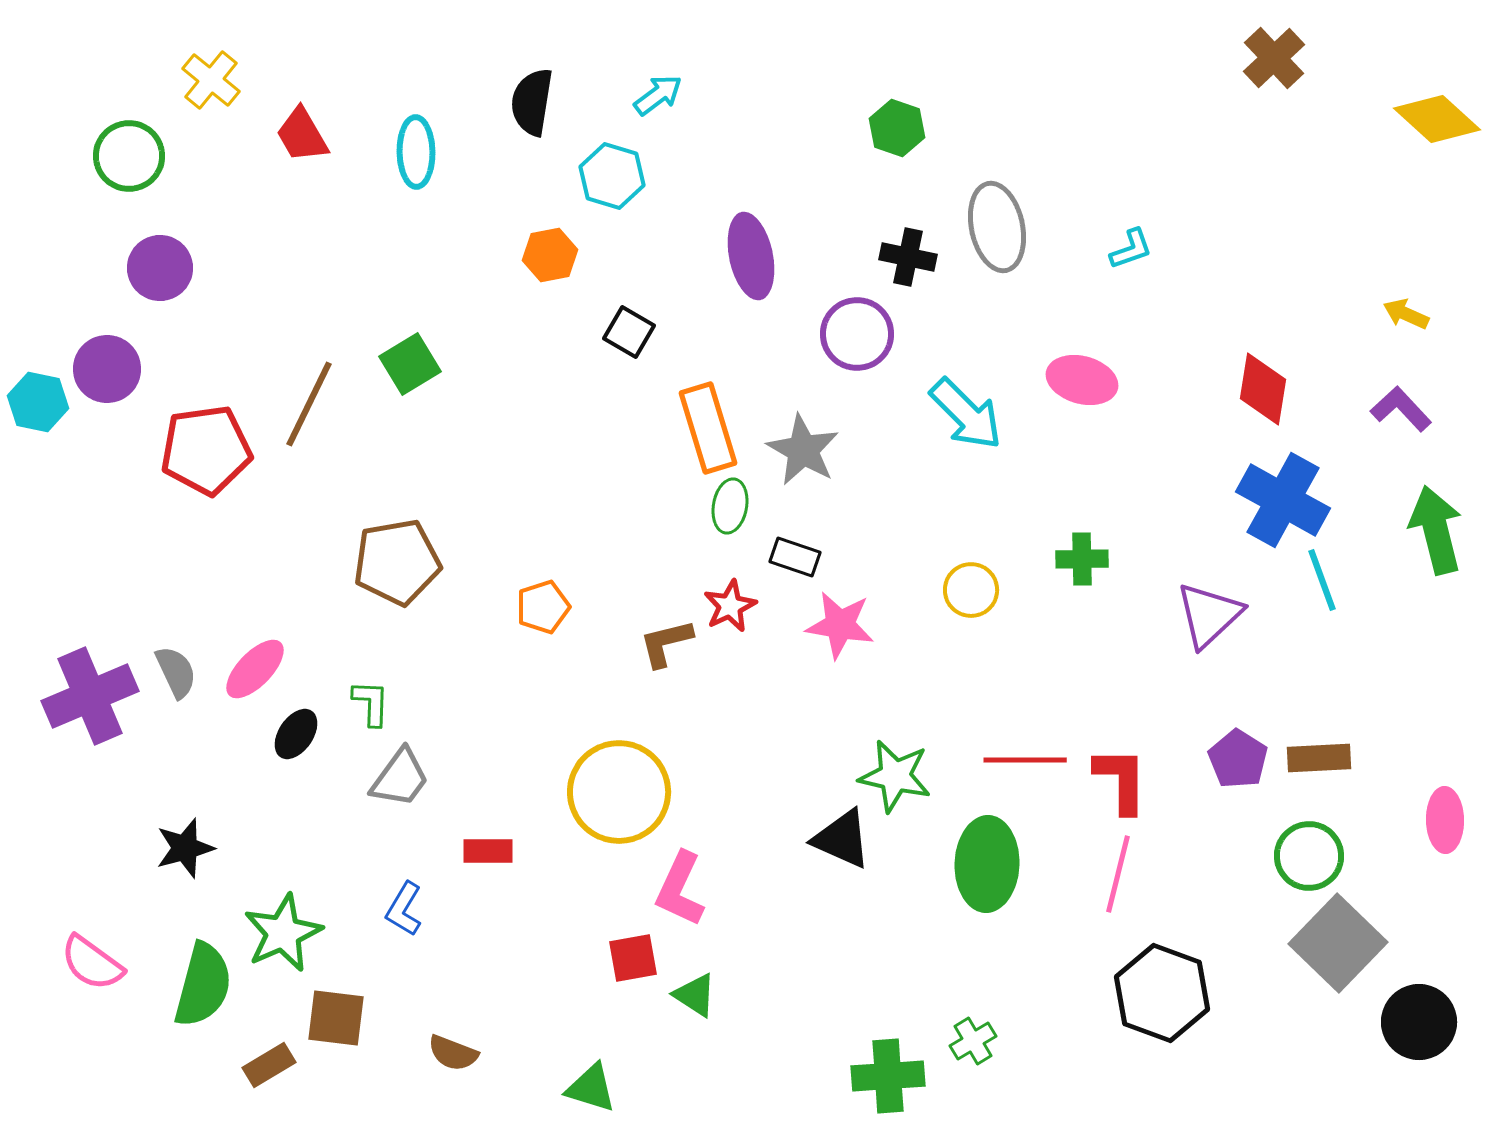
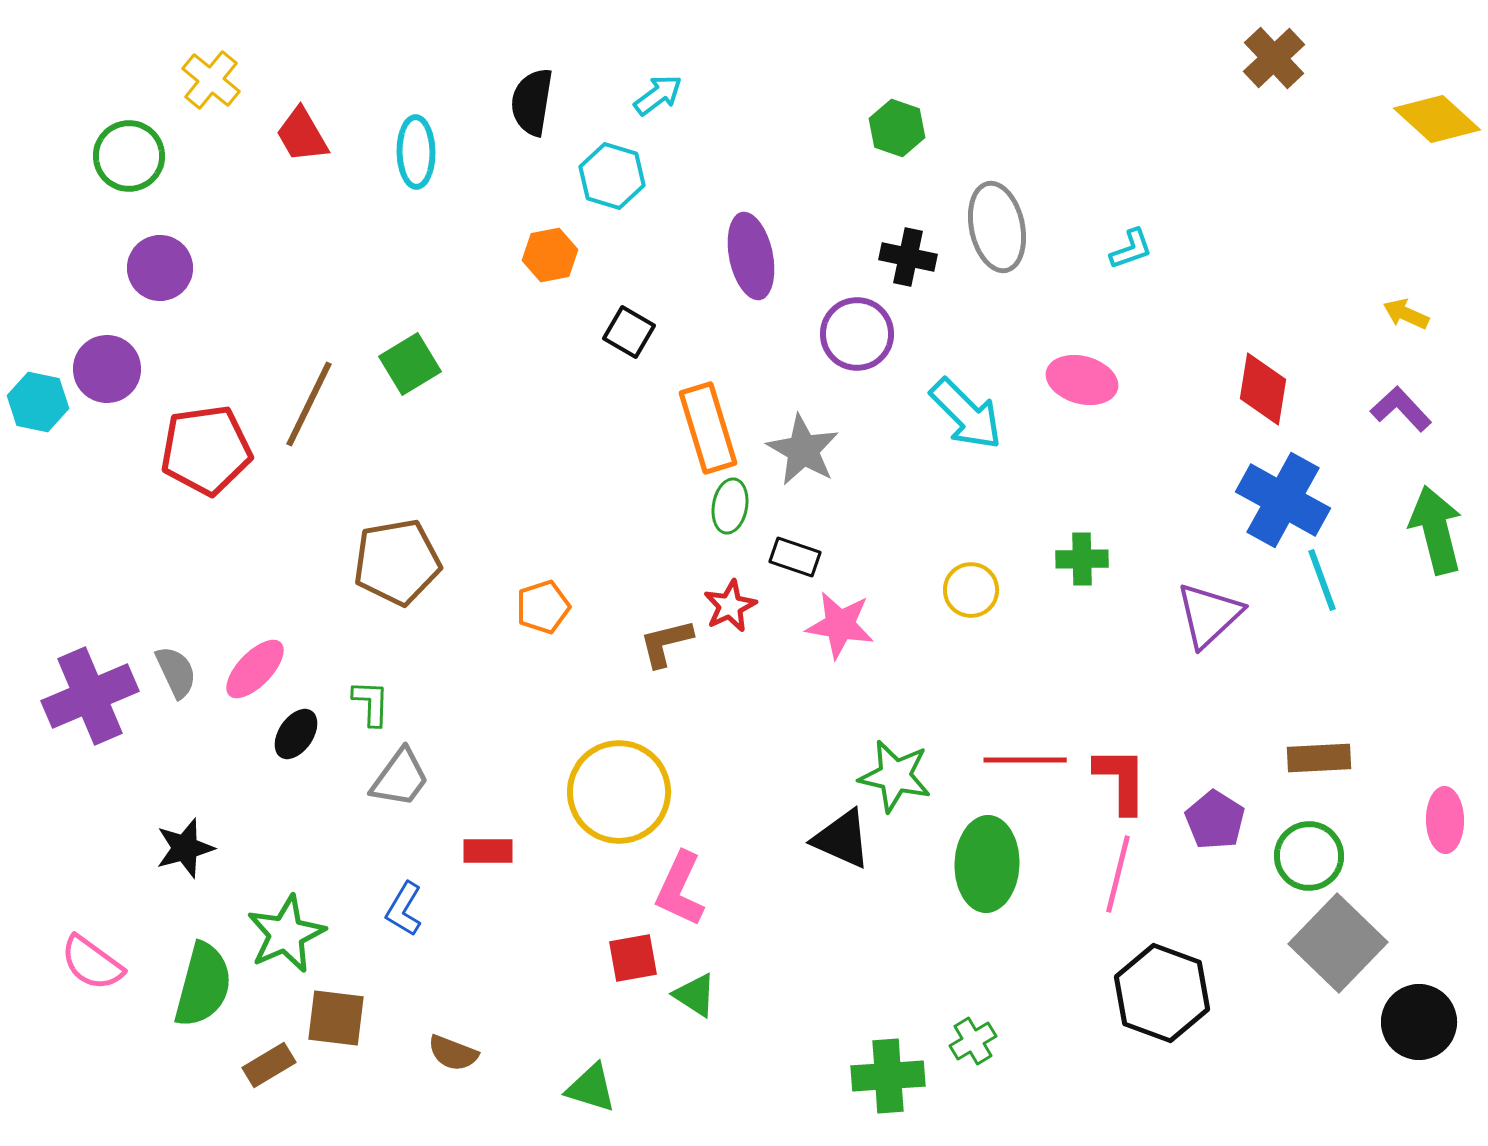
purple pentagon at (1238, 759): moved 23 px left, 61 px down
green star at (283, 933): moved 3 px right, 1 px down
